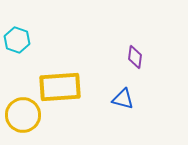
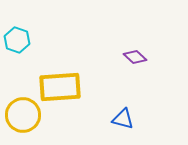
purple diamond: rotated 55 degrees counterclockwise
blue triangle: moved 20 px down
